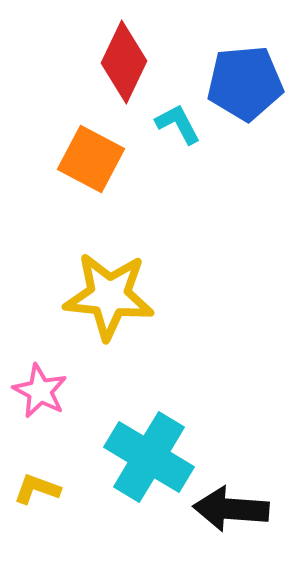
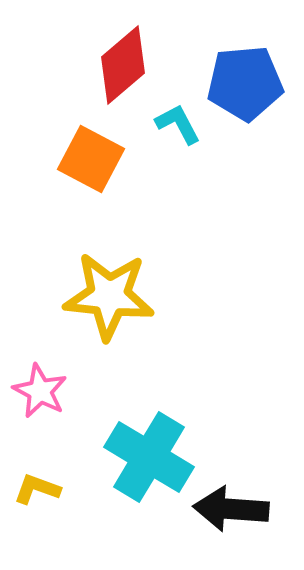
red diamond: moved 1 px left, 3 px down; rotated 24 degrees clockwise
